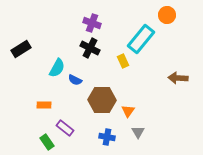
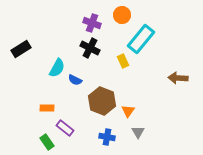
orange circle: moved 45 px left
brown hexagon: moved 1 px down; rotated 20 degrees clockwise
orange rectangle: moved 3 px right, 3 px down
